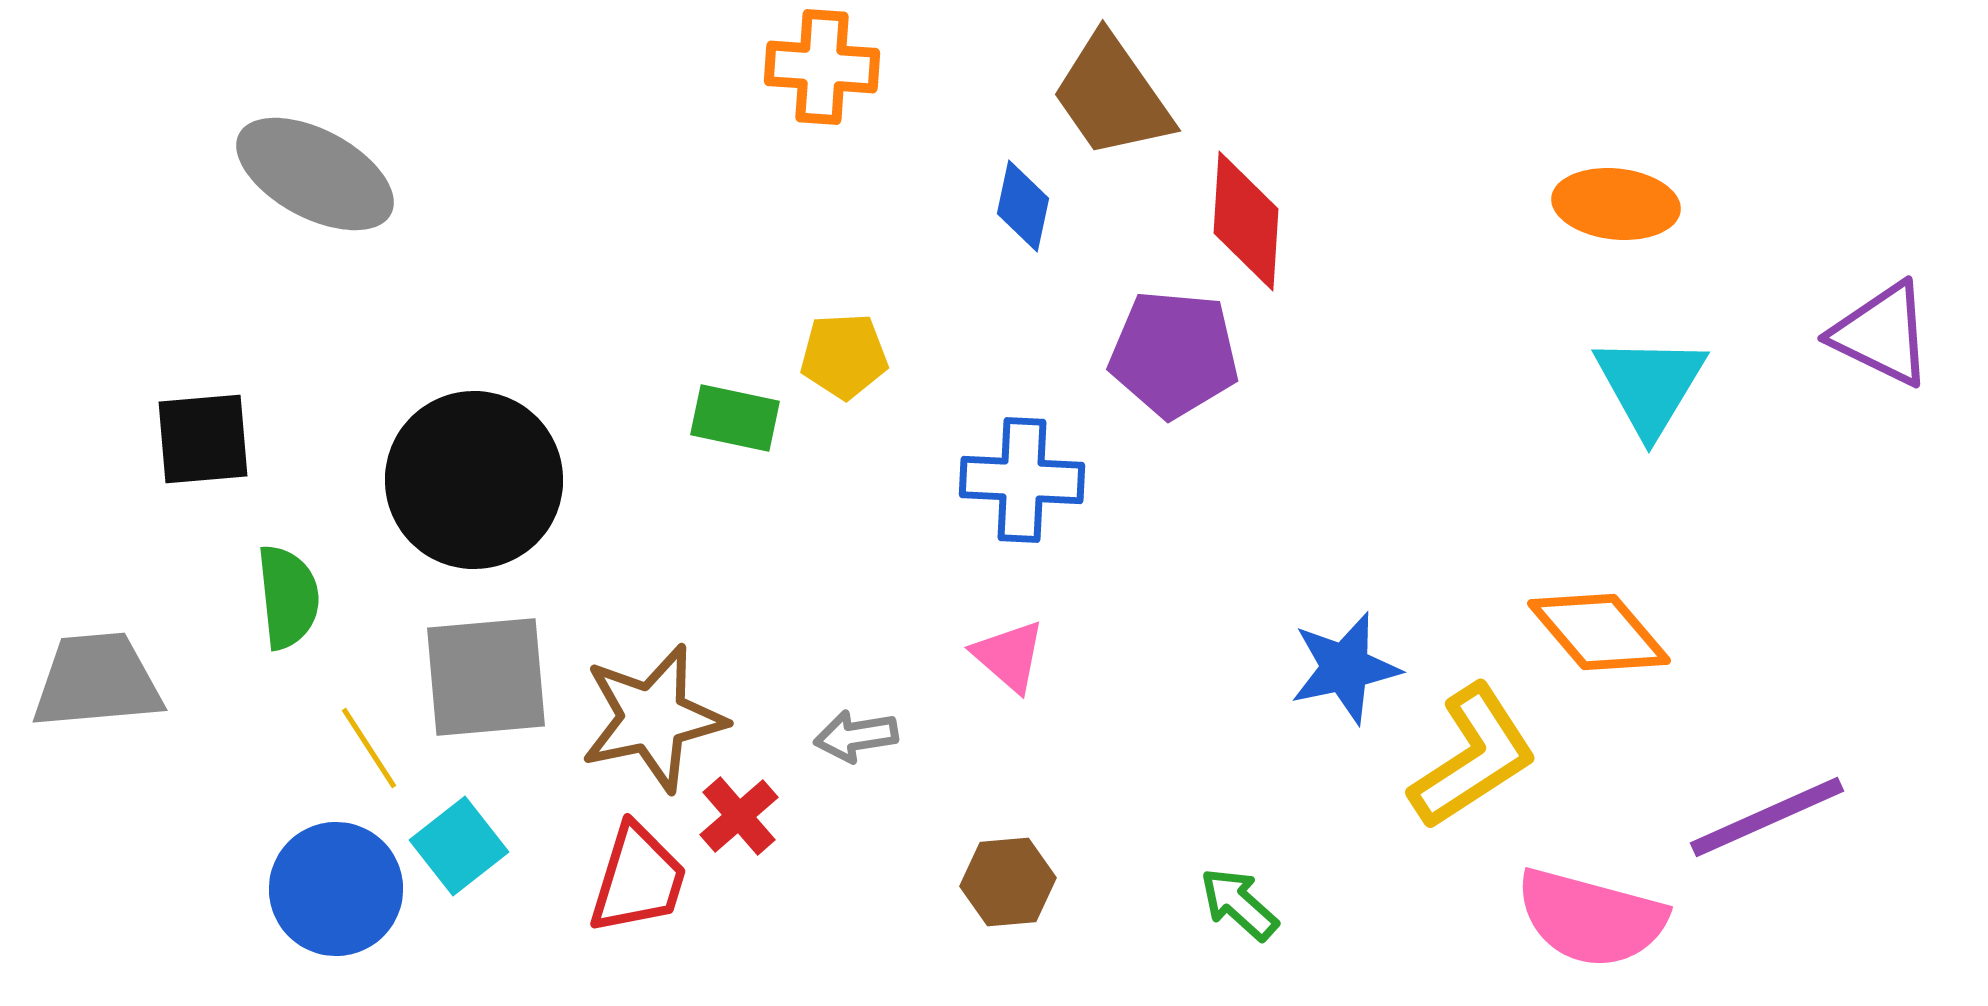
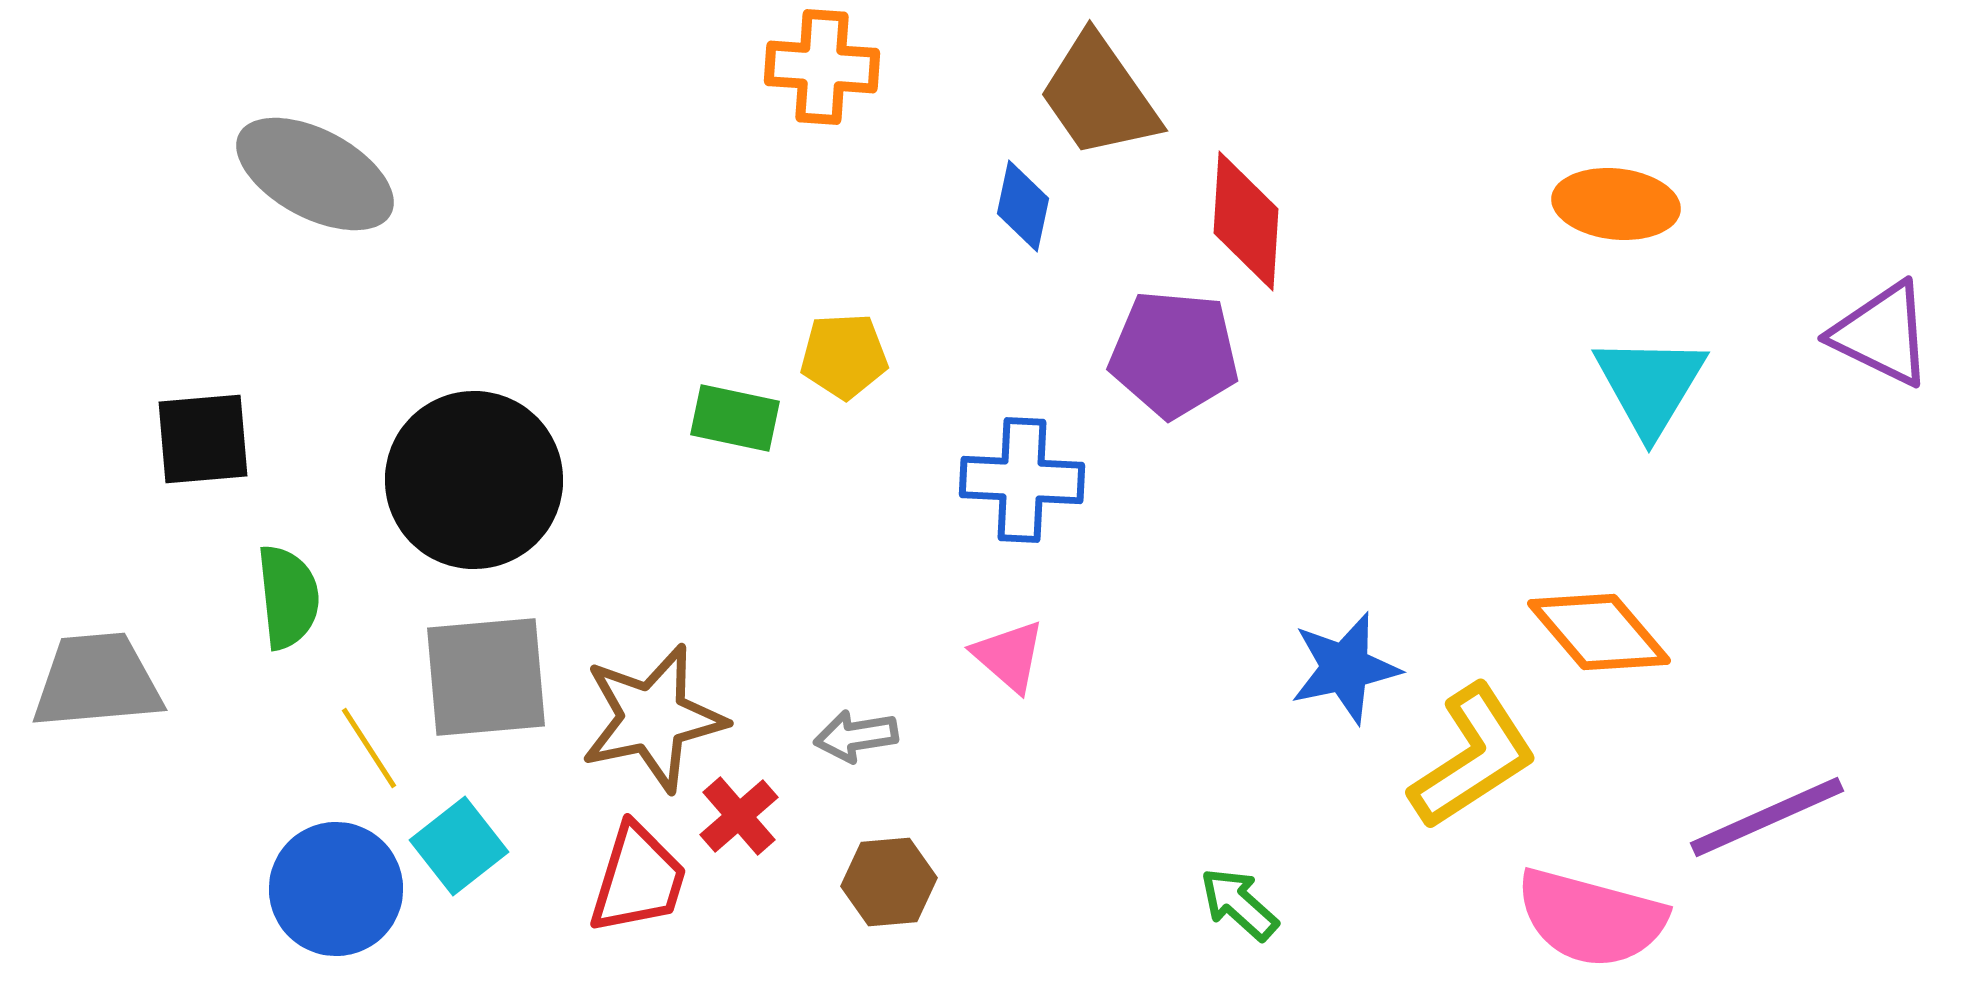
brown trapezoid: moved 13 px left
brown hexagon: moved 119 px left
